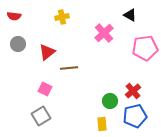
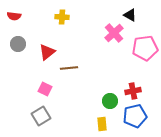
yellow cross: rotated 16 degrees clockwise
pink cross: moved 10 px right
red cross: rotated 28 degrees clockwise
